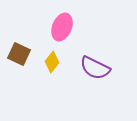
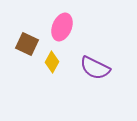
brown square: moved 8 px right, 10 px up
yellow diamond: rotated 10 degrees counterclockwise
